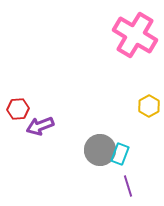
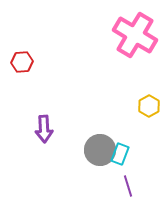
red hexagon: moved 4 px right, 47 px up
purple arrow: moved 4 px right, 3 px down; rotated 72 degrees counterclockwise
